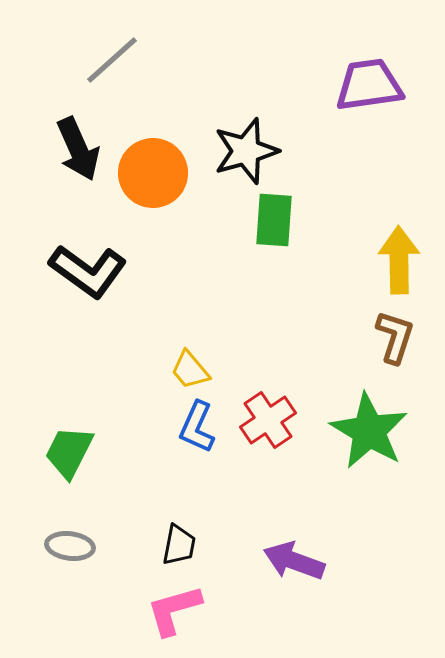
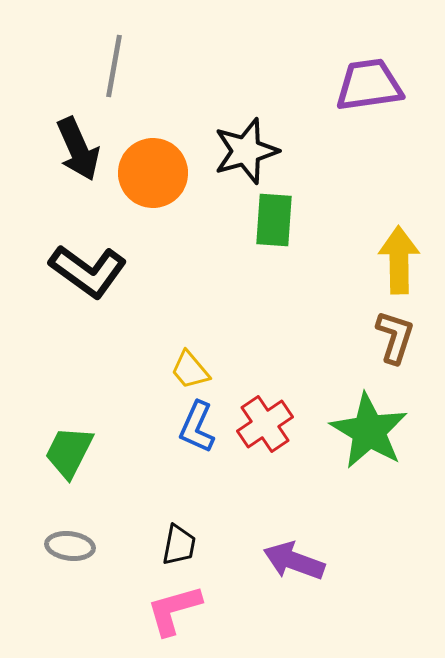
gray line: moved 2 px right, 6 px down; rotated 38 degrees counterclockwise
red cross: moved 3 px left, 4 px down
